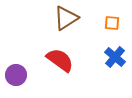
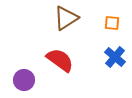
purple circle: moved 8 px right, 5 px down
